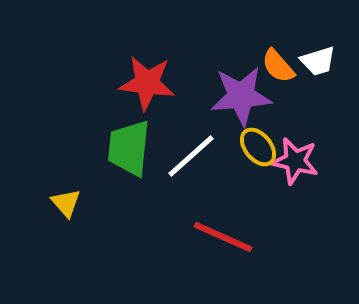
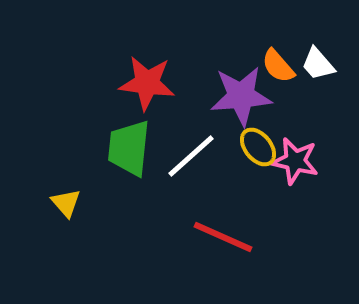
white trapezoid: moved 3 px down; rotated 66 degrees clockwise
